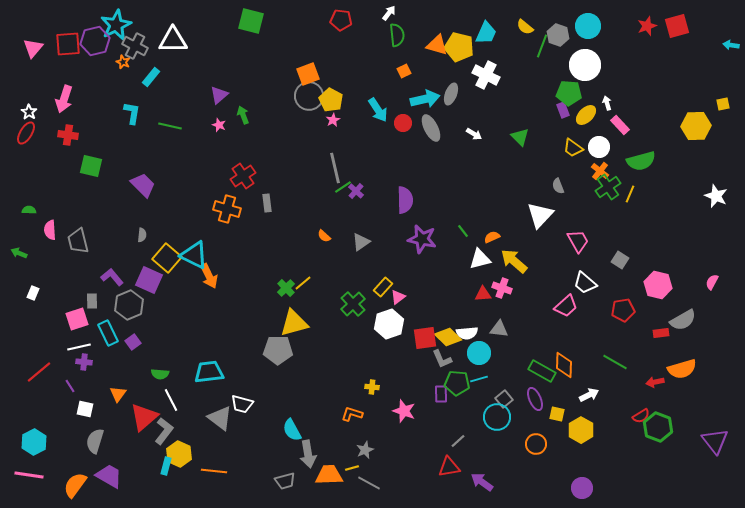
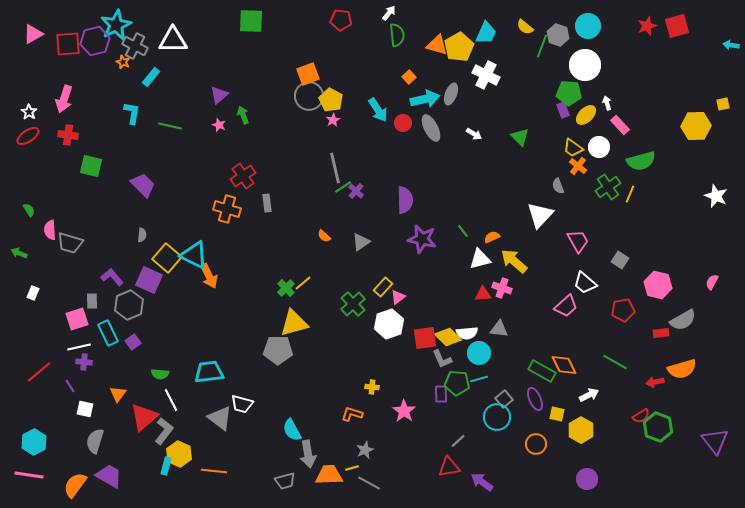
green square at (251, 21): rotated 12 degrees counterclockwise
yellow pentagon at (459, 47): rotated 28 degrees clockwise
pink triangle at (33, 48): moved 14 px up; rotated 20 degrees clockwise
orange square at (404, 71): moved 5 px right, 6 px down; rotated 16 degrees counterclockwise
red ellipse at (26, 133): moved 2 px right, 3 px down; rotated 25 degrees clockwise
orange cross at (600, 171): moved 22 px left, 5 px up
green semicircle at (29, 210): rotated 56 degrees clockwise
gray trapezoid at (78, 241): moved 8 px left, 2 px down; rotated 60 degrees counterclockwise
orange diamond at (564, 365): rotated 28 degrees counterclockwise
pink star at (404, 411): rotated 15 degrees clockwise
purple circle at (582, 488): moved 5 px right, 9 px up
